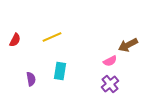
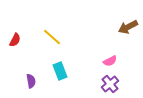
yellow line: rotated 66 degrees clockwise
brown arrow: moved 18 px up
cyan rectangle: rotated 30 degrees counterclockwise
purple semicircle: moved 2 px down
